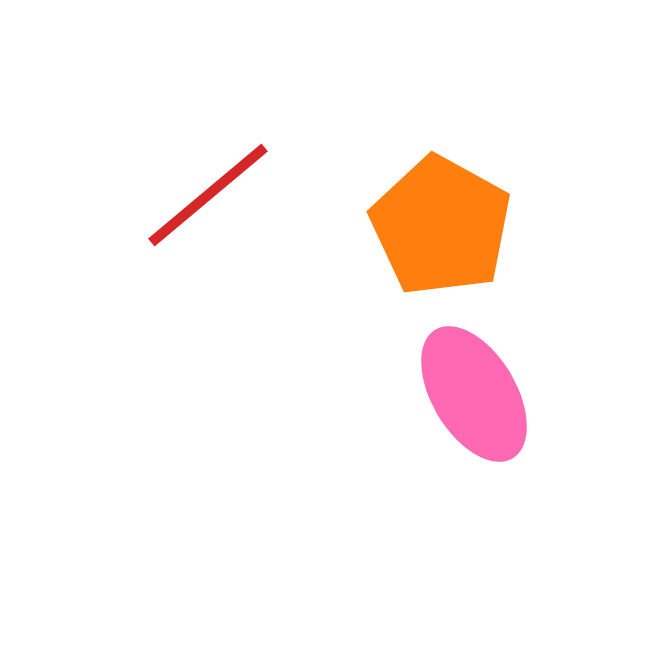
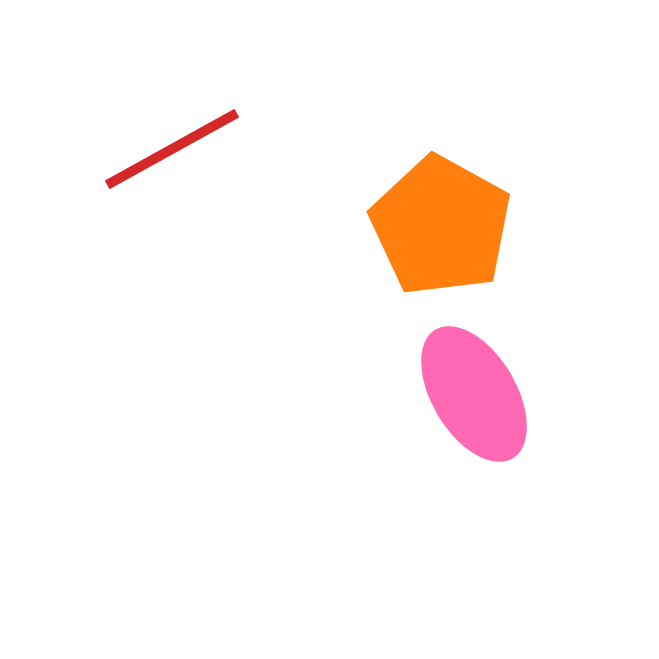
red line: moved 36 px left, 46 px up; rotated 11 degrees clockwise
